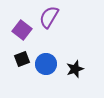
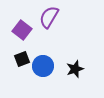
blue circle: moved 3 px left, 2 px down
